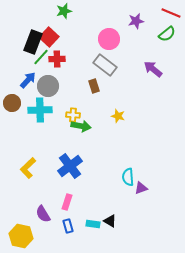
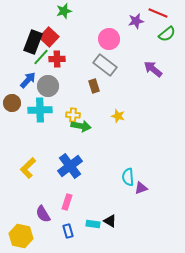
red line: moved 13 px left
blue rectangle: moved 5 px down
